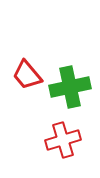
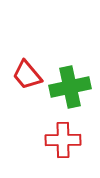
red cross: rotated 16 degrees clockwise
